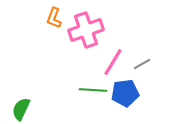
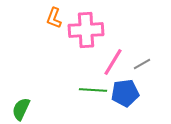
pink cross: rotated 16 degrees clockwise
